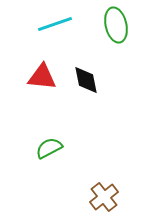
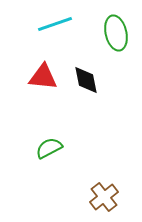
green ellipse: moved 8 px down
red triangle: moved 1 px right
